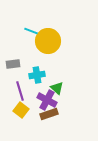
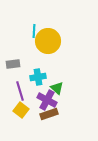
cyan line: moved 3 px right; rotated 72 degrees clockwise
cyan cross: moved 1 px right, 2 px down
